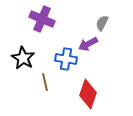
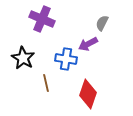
brown line: moved 1 px right, 1 px down
